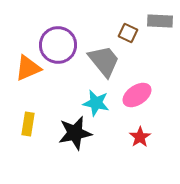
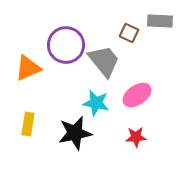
brown square: moved 1 px right
purple circle: moved 8 px right
red star: moved 4 px left; rotated 30 degrees clockwise
